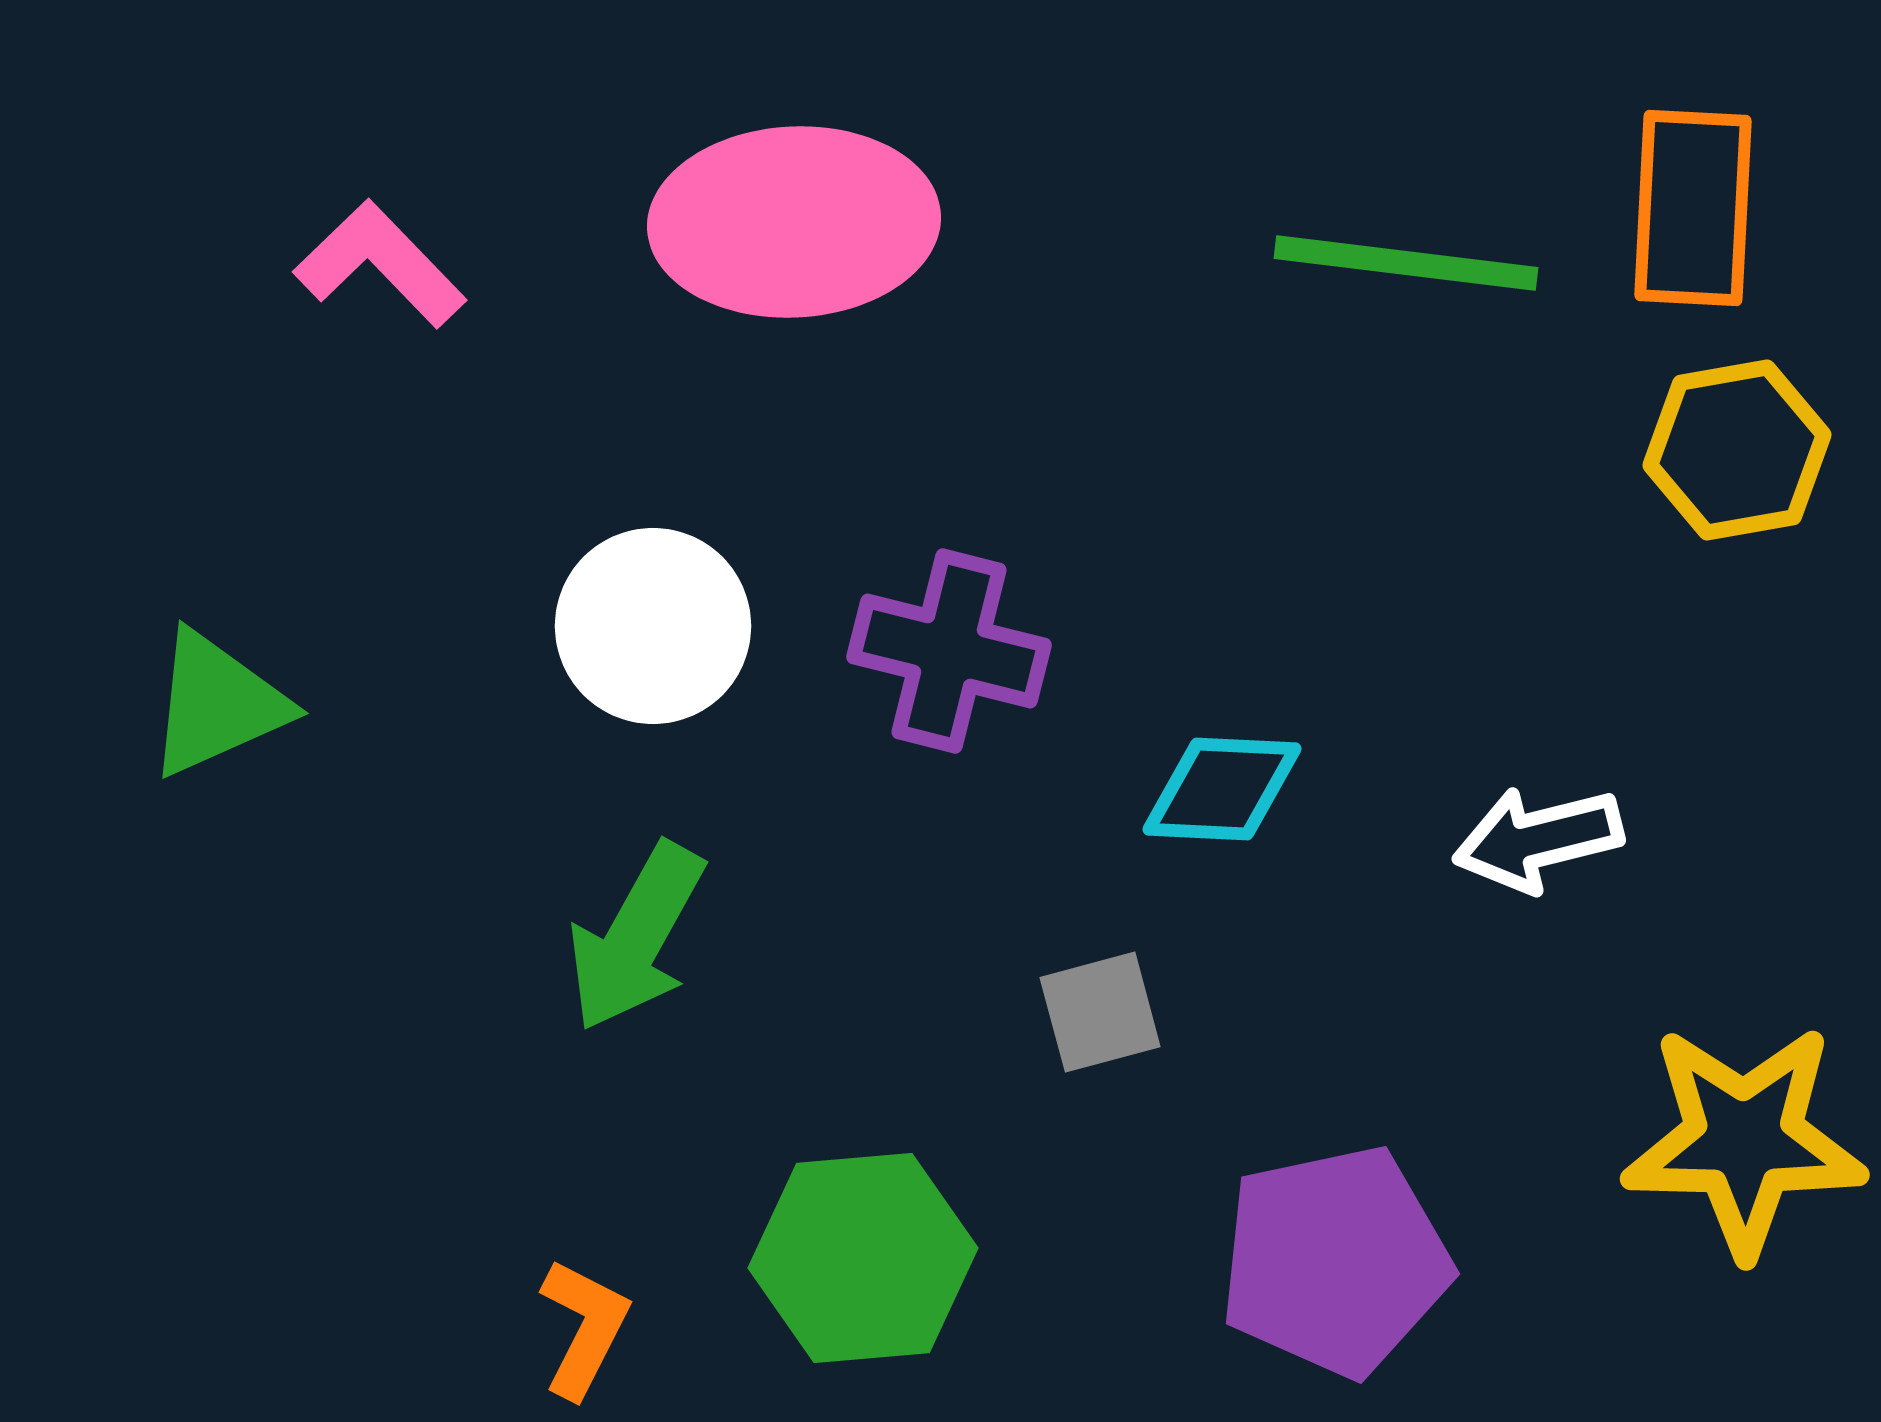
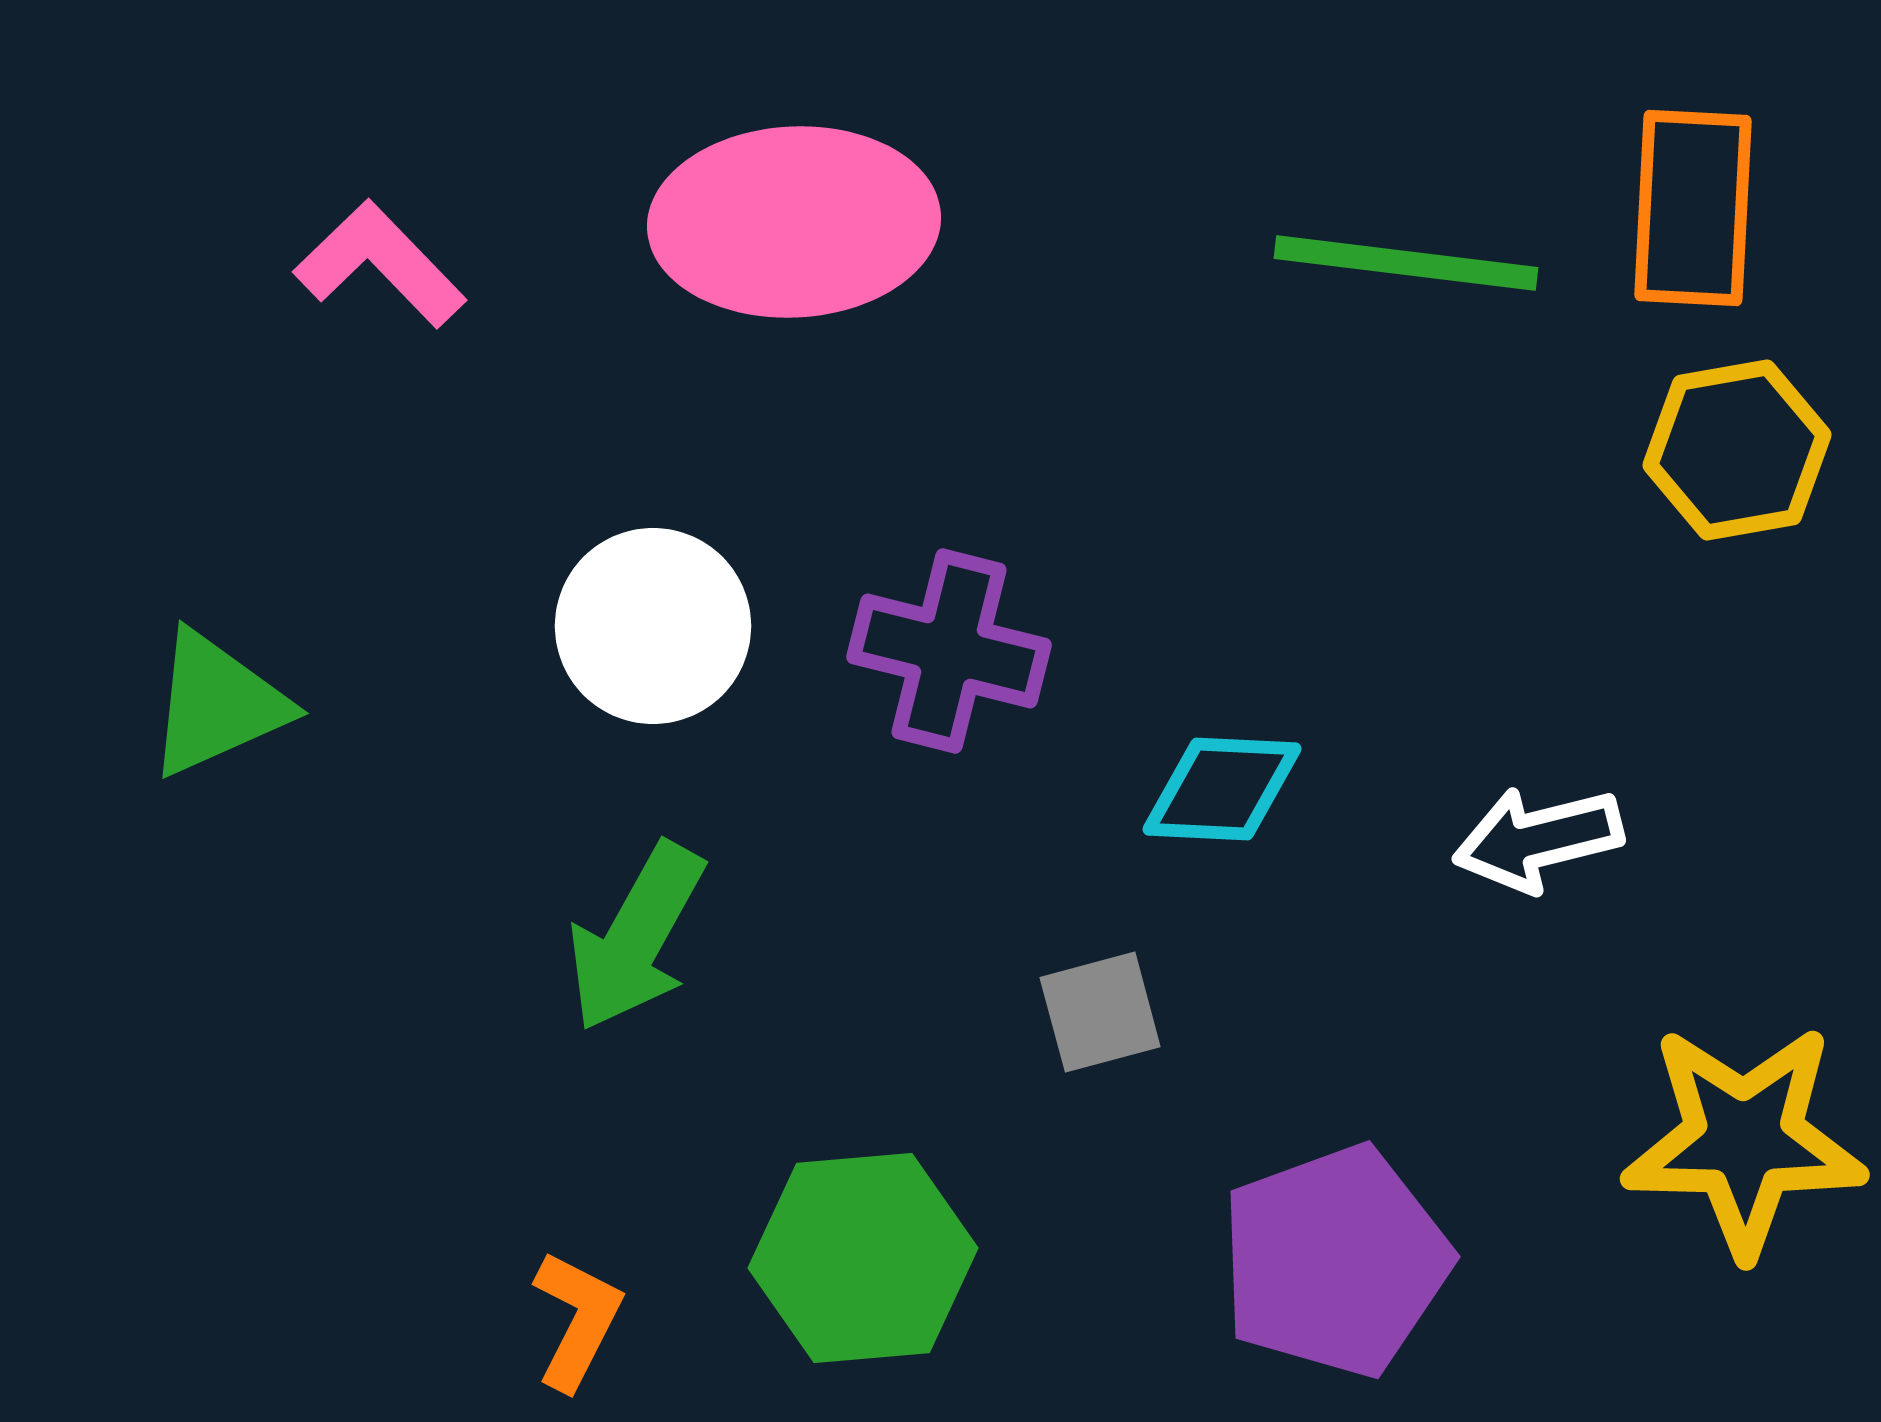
purple pentagon: rotated 8 degrees counterclockwise
orange L-shape: moved 7 px left, 8 px up
